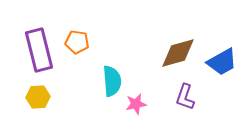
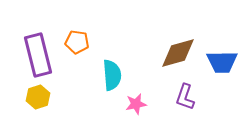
purple rectangle: moved 1 px left, 5 px down
blue trapezoid: rotated 28 degrees clockwise
cyan semicircle: moved 6 px up
yellow hexagon: rotated 15 degrees counterclockwise
